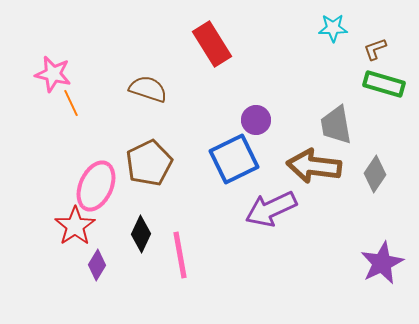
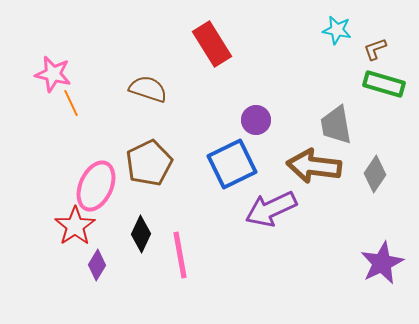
cyan star: moved 4 px right, 2 px down; rotated 12 degrees clockwise
blue square: moved 2 px left, 5 px down
